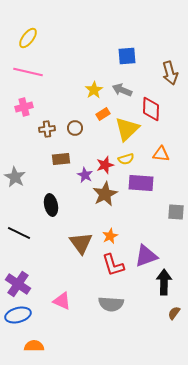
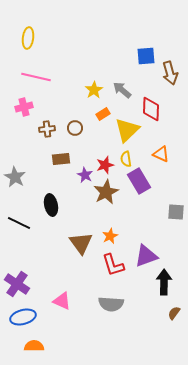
yellow ellipse: rotated 30 degrees counterclockwise
blue square: moved 19 px right
pink line: moved 8 px right, 5 px down
gray arrow: rotated 18 degrees clockwise
yellow triangle: moved 1 px down
orange triangle: rotated 18 degrees clockwise
yellow semicircle: rotated 98 degrees clockwise
purple rectangle: moved 2 px left, 2 px up; rotated 55 degrees clockwise
brown star: moved 1 px right, 2 px up
black line: moved 10 px up
purple cross: moved 1 px left
blue ellipse: moved 5 px right, 2 px down
